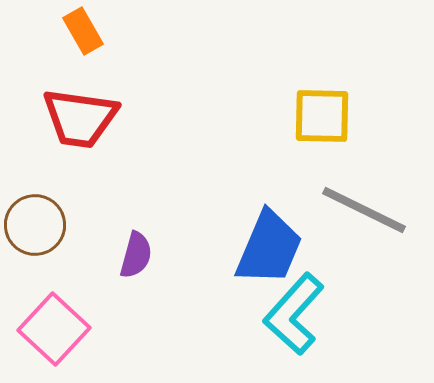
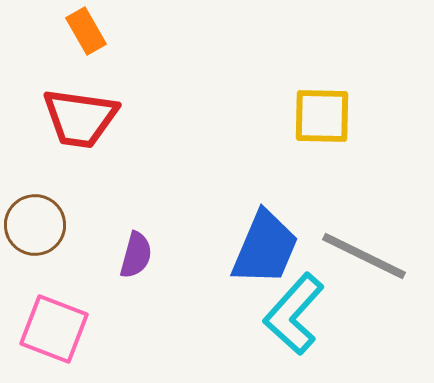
orange rectangle: moved 3 px right
gray line: moved 46 px down
blue trapezoid: moved 4 px left
pink square: rotated 22 degrees counterclockwise
